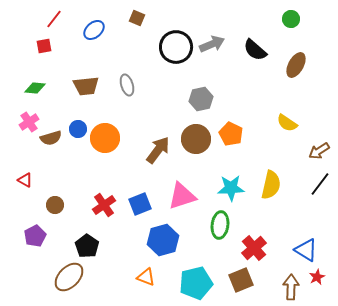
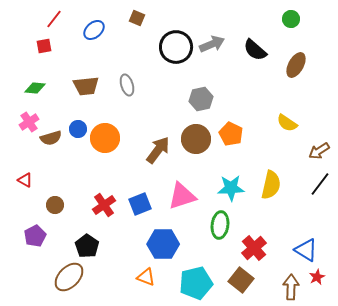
blue hexagon at (163, 240): moved 4 px down; rotated 16 degrees clockwise
brown square at (241, 280): rotated 30 degrees counterclockwise
